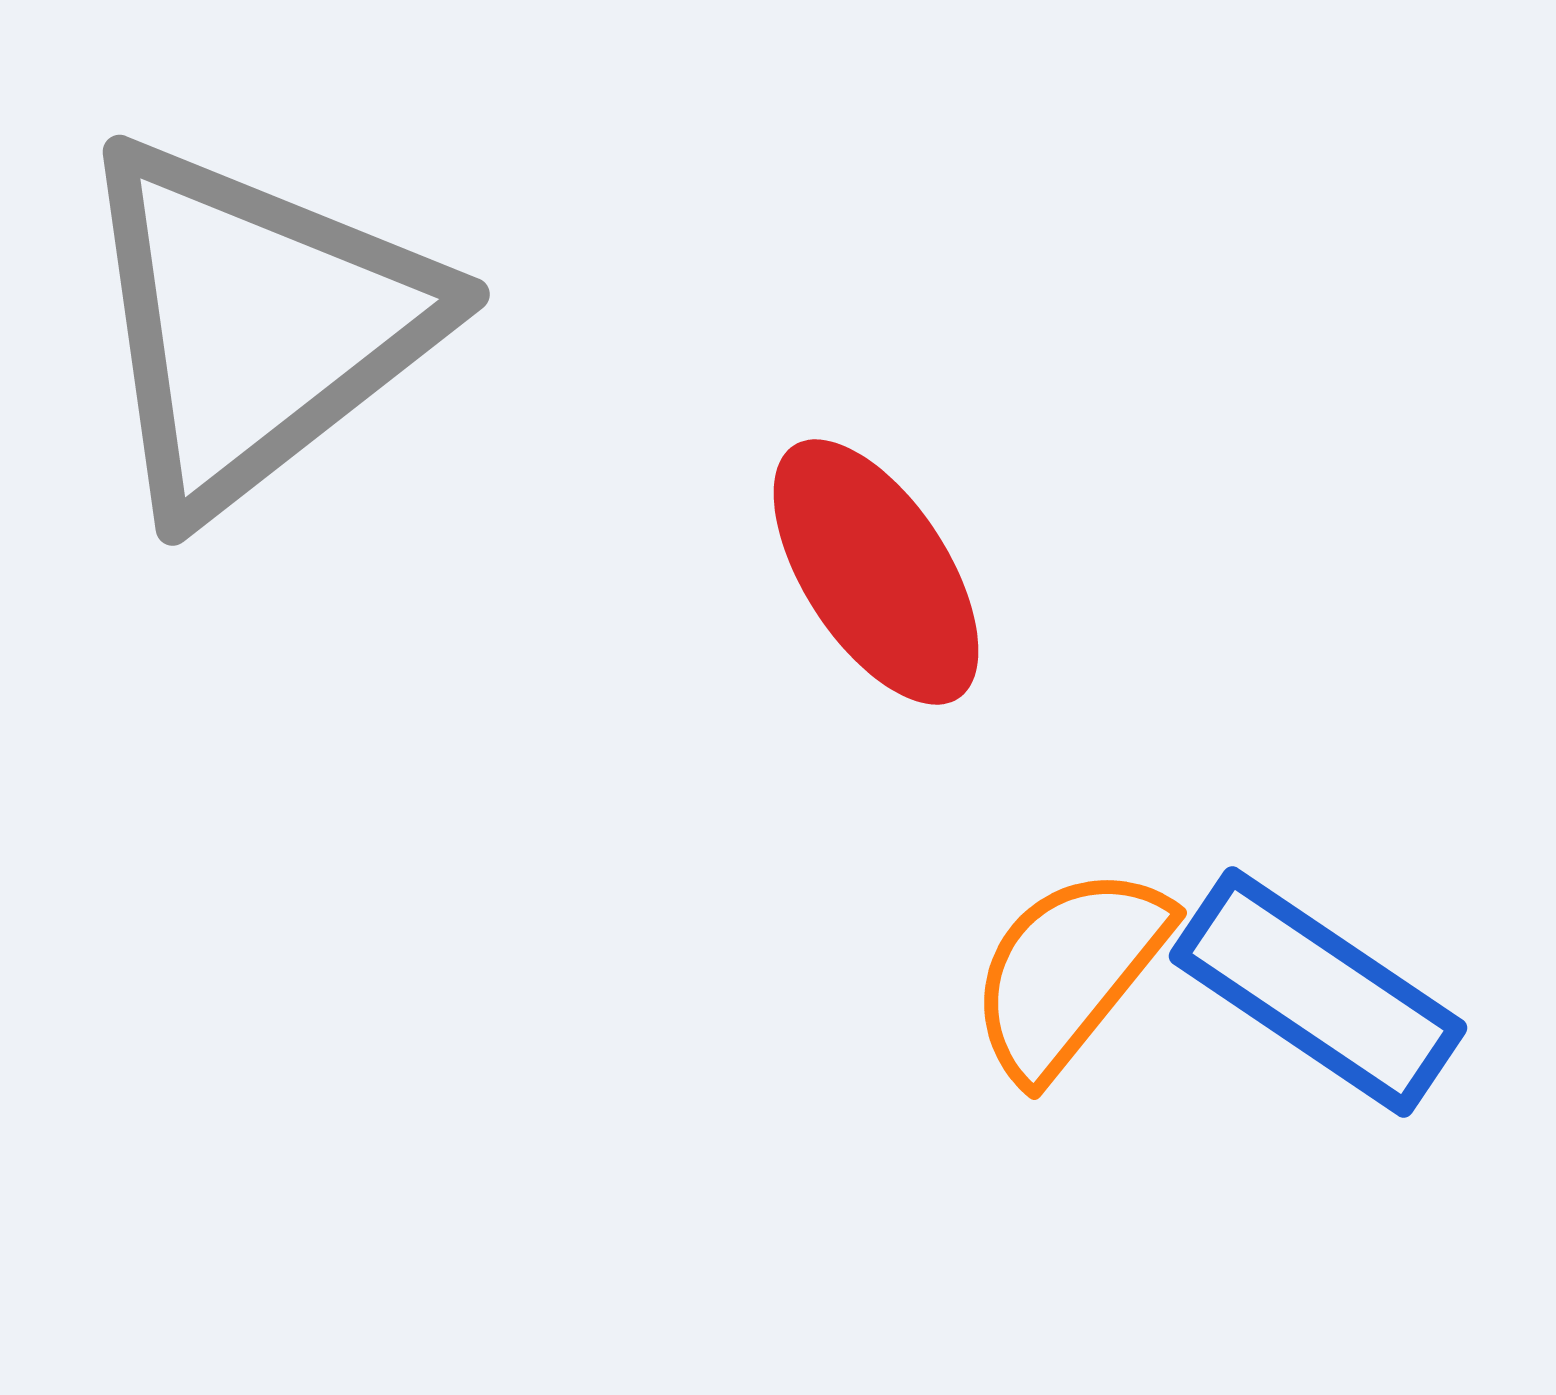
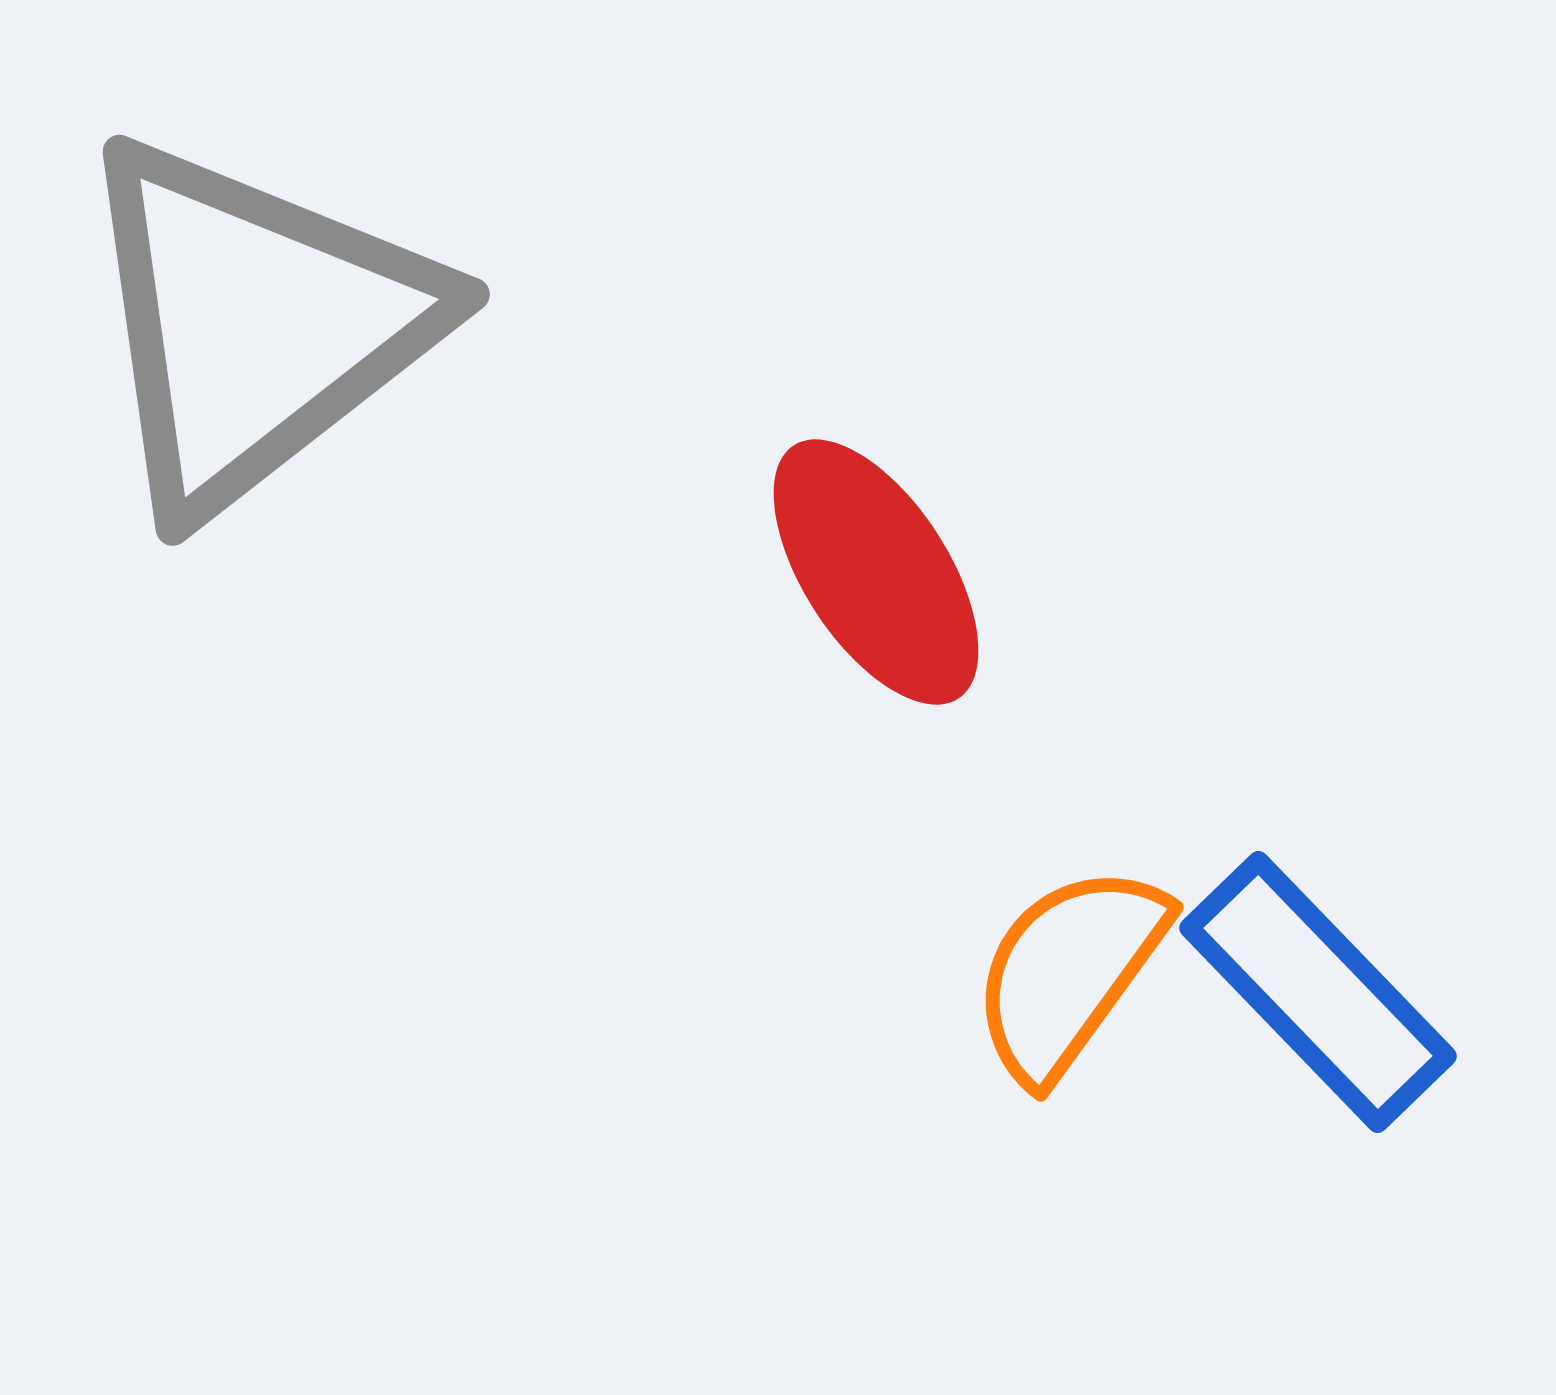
orange semicircle: rotated 3 degrees counterclockwise
blue rectangle: rotated 12 degrees clockwise
